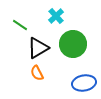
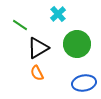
cyan cross: moved 2 px right, 2 px up
green circle: moved 4 px right
